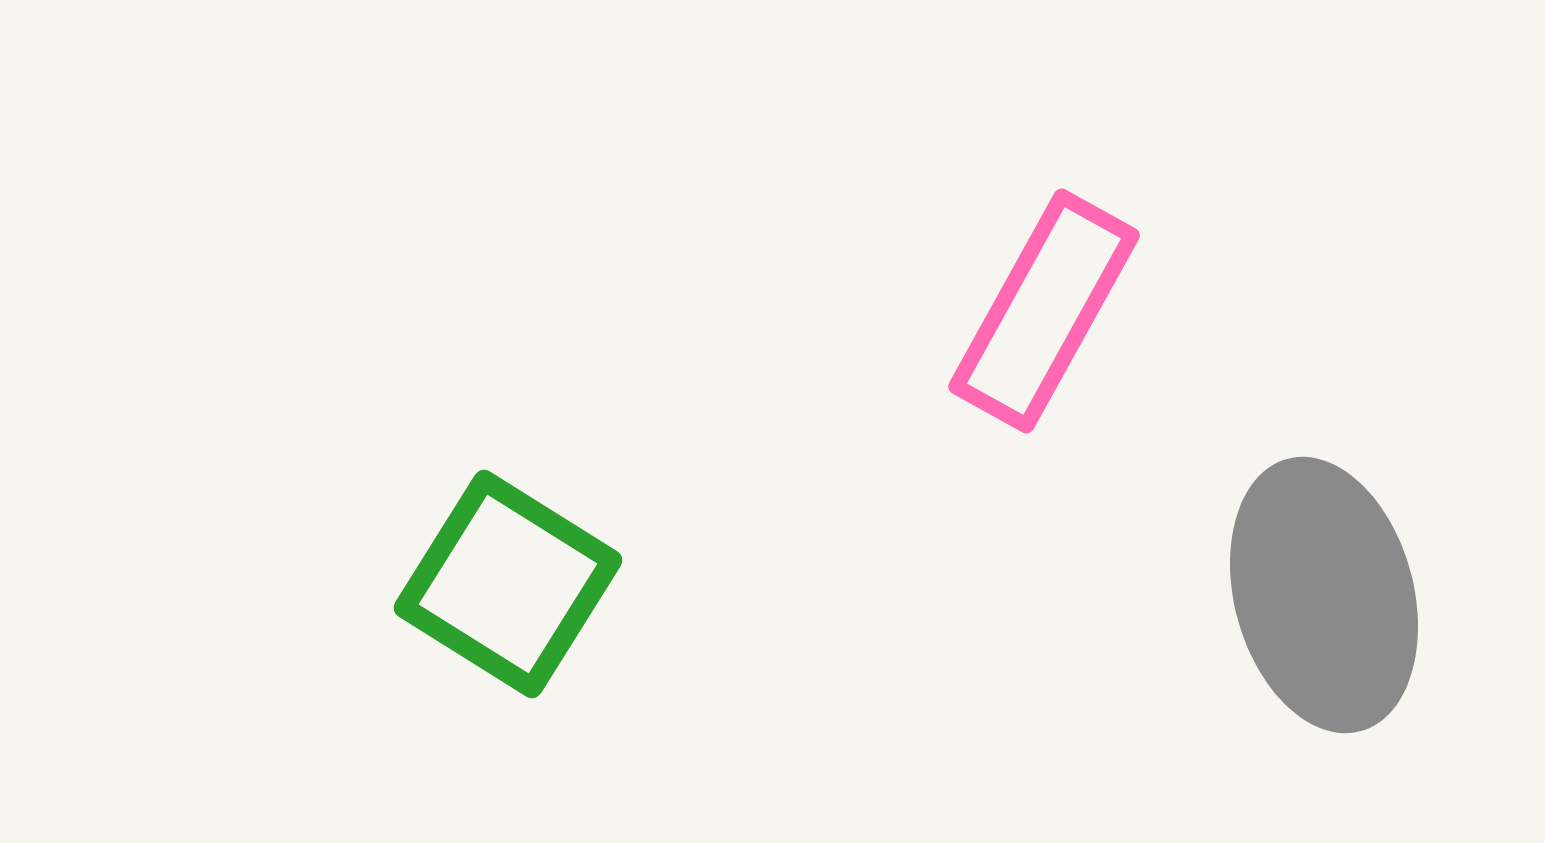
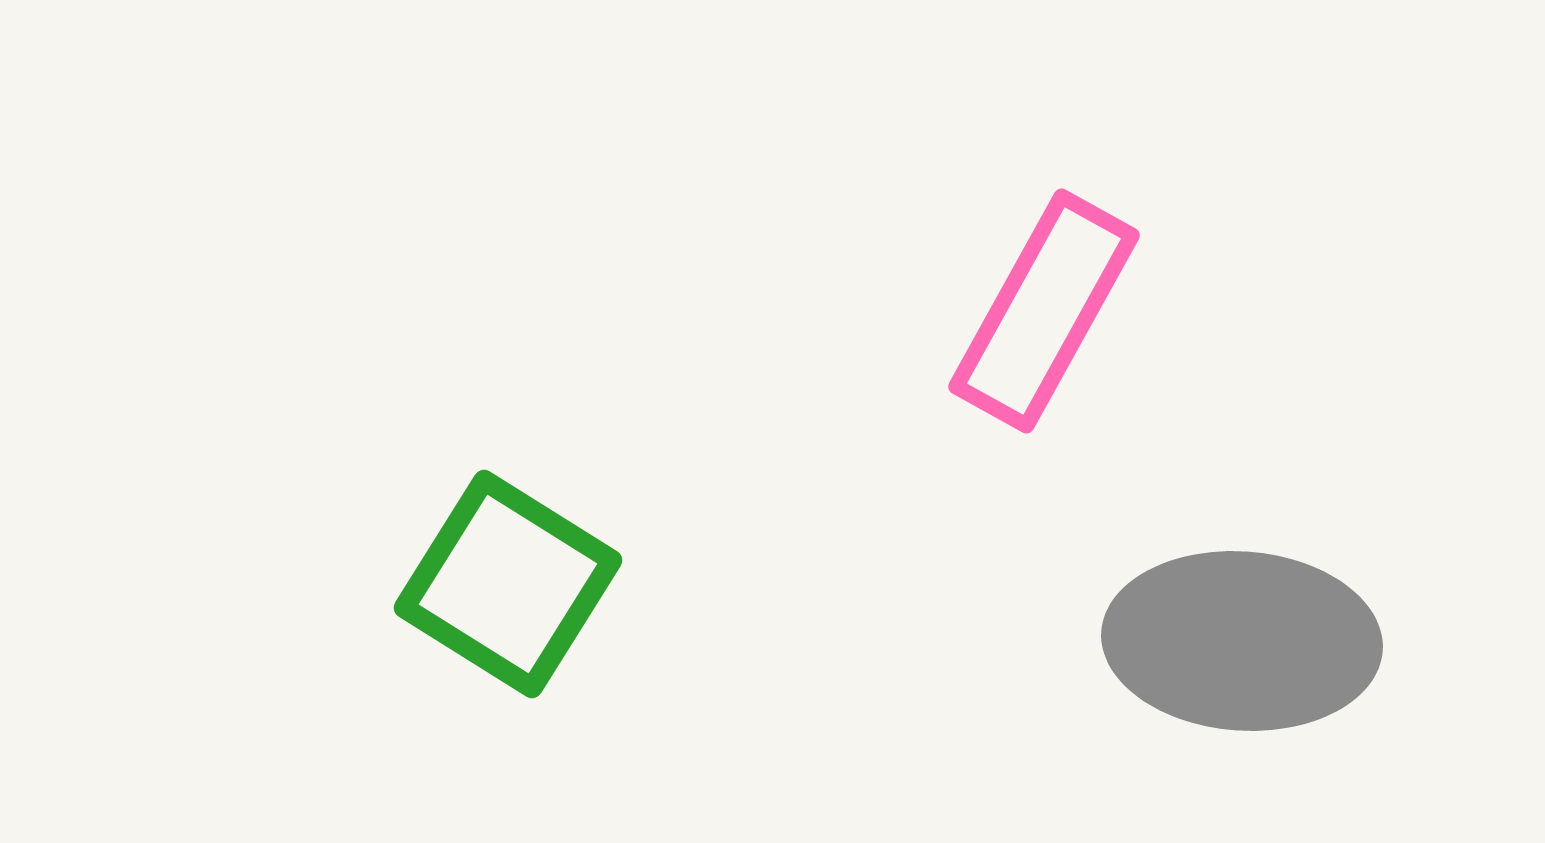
gray ellipse: moved 82 px left, 46 px down; rotated 71 degrees counterclockwise
